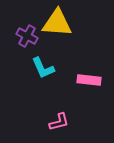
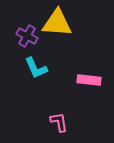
cyan L-shape: moved 7 px left
pink L-shape: rotated 85 degrees counterclockwise
